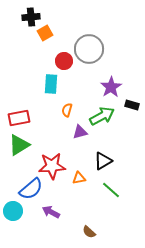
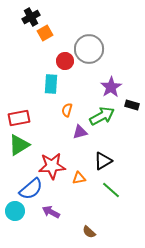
black cross: rotated 24 degrees counterclockwise
red circle: moved 1 px right
cyan circle: moved 2 px right
